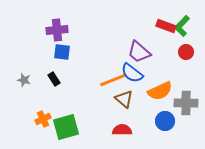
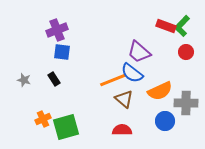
purple cross: rotated 15 degrees counterclockwise
